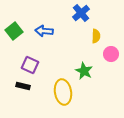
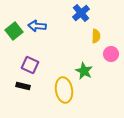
blue arrow: moved 7 px left, 5 px up
yellow ellipse: moved 1 px right, 2 px up
